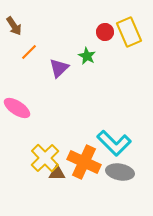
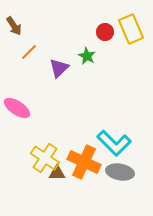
yellow rectangle: moved 2 px right, 3 px up
yellow cross: rotated 12 degrees counterclockwise
